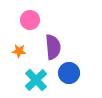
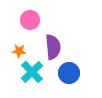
cyan cross: moved 4 px left, 8 px up
